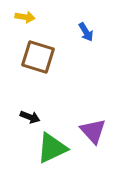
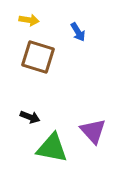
yellow arrow: moved 4 px right, 3 px down
blue arrow: moved 8 px left
green triangle: rotated 36 degrees clockwise
